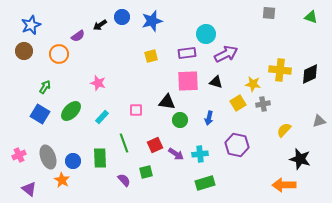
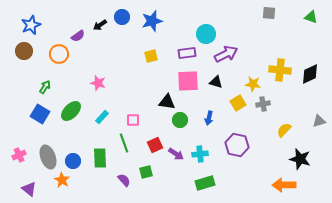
pink square at (136, 110): moved 3 px left, 10 px down
